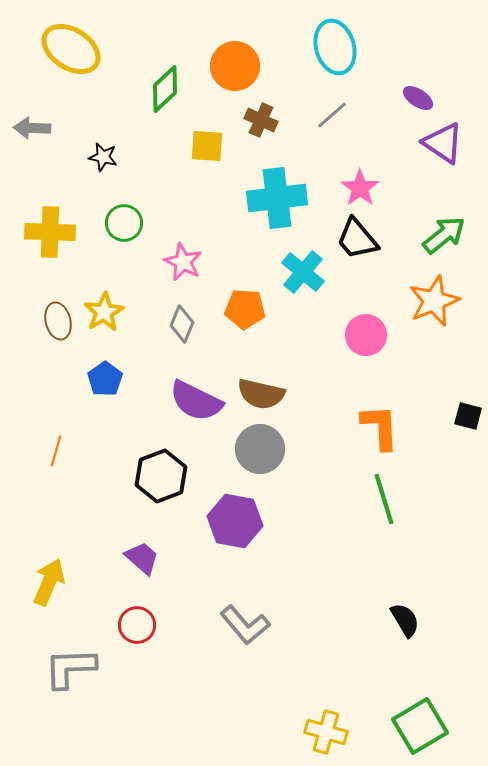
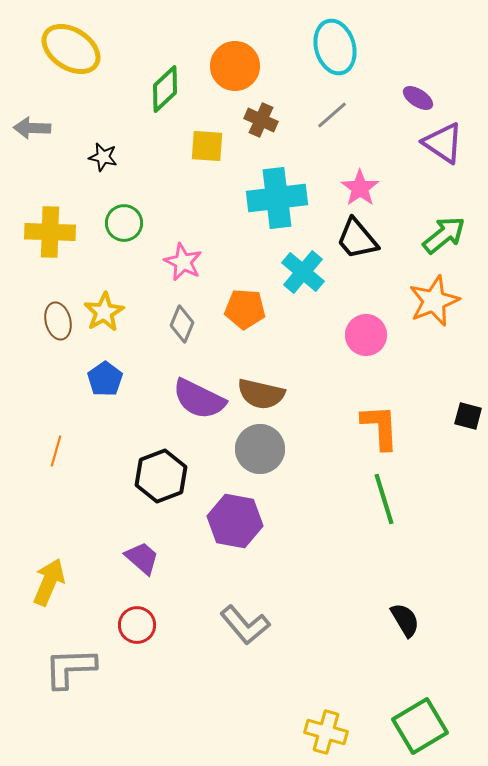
purple semicircle at (196, 401): moved 3 px right, 2 px up
